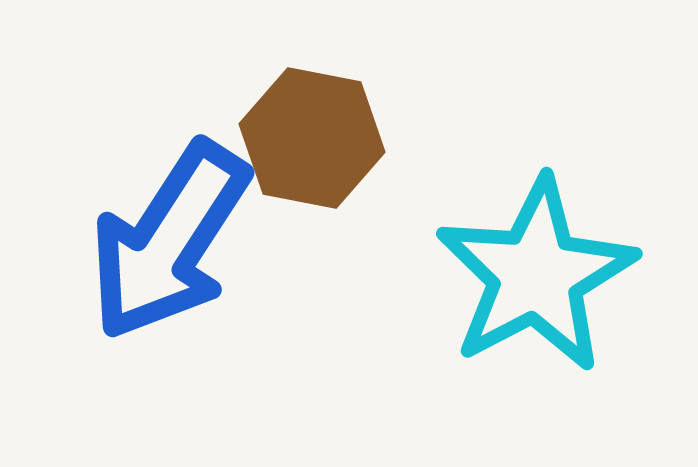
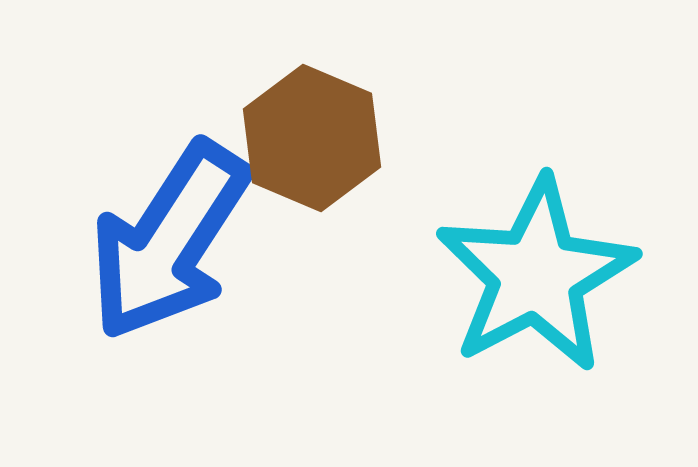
brown hexagon: rotated 12 degrees clockwise
